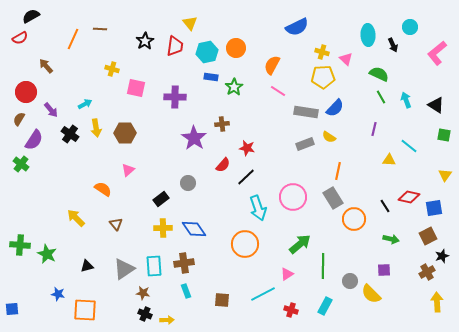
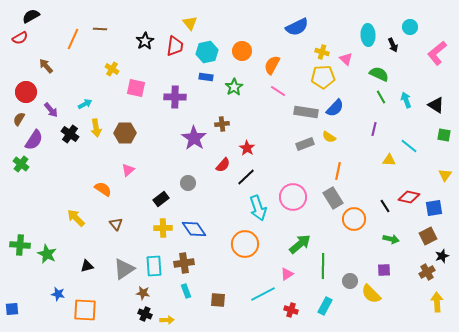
orange circle at (236, 48): moved 6 px right, 3 px down
yellow cross at (112, 69): rotated 16 degrees clockwise
blue rectangle at (211, 77): moved 5 px left
red star at (247, 148): rotated 21 degrees clockwise
brown square at (222, 300): moved 4 px left
